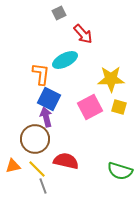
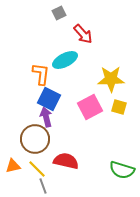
green semicircle: moved 2 px right, 1 px up
